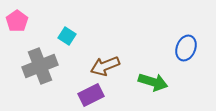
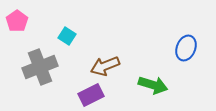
gray cross: moved 1 px down
green arrow: moved 3 px down
